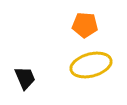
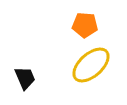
yellow ellipse: rotated 27 degrees counterclockwise
